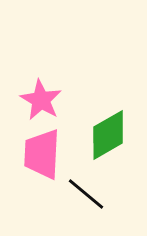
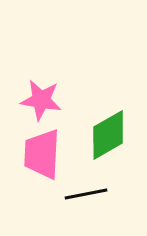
pink star: rotated 21 degrees counterclockwise
black line: rotated 51 degrees counterclockwise
